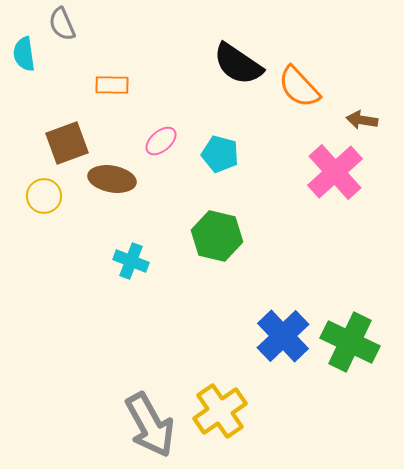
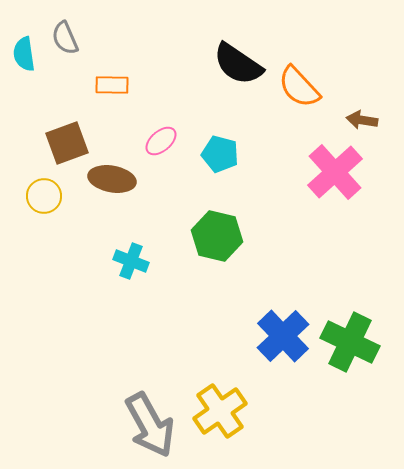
gray semicircle: moved 3 px right, 14 px down
